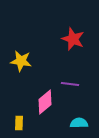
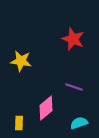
purple line: moved 4 px right, 3 px down; rotated 12 degrees clockwise
pink diamond: moved 1 px right, 6 px down
cyan semicircle: rotated 18 degrees counterclockwise
